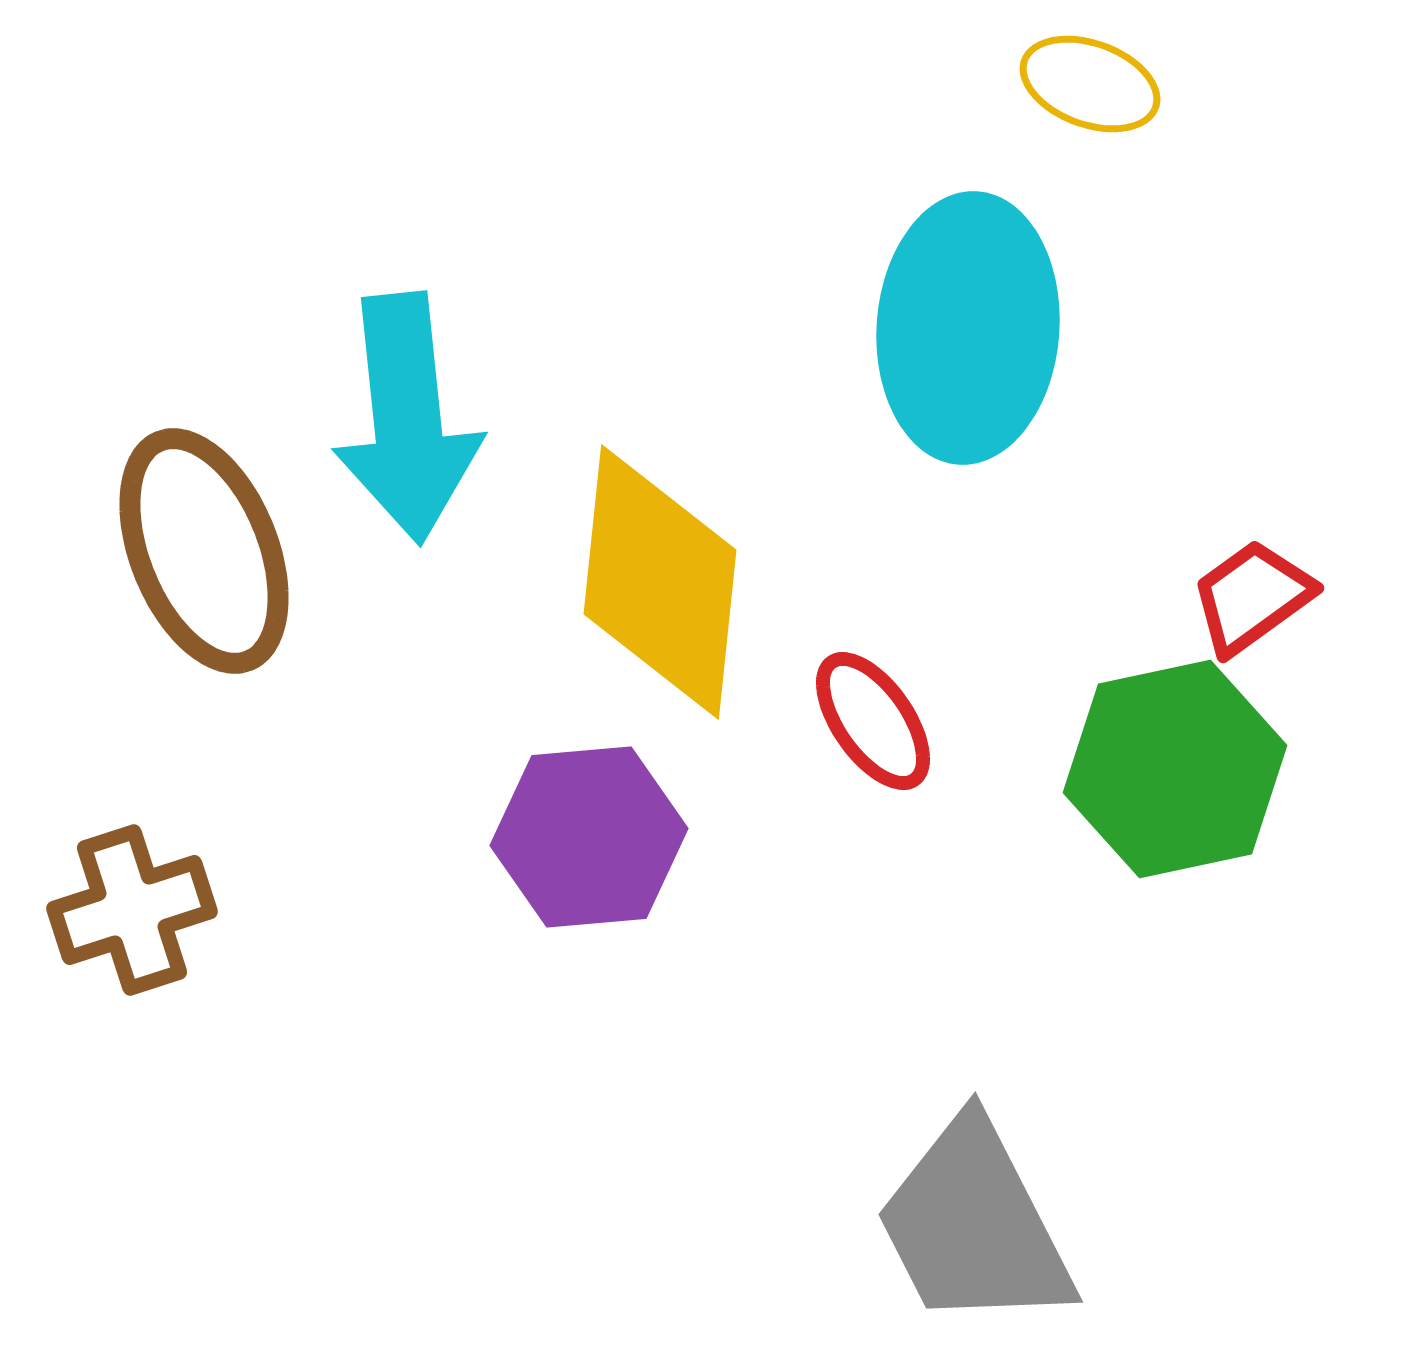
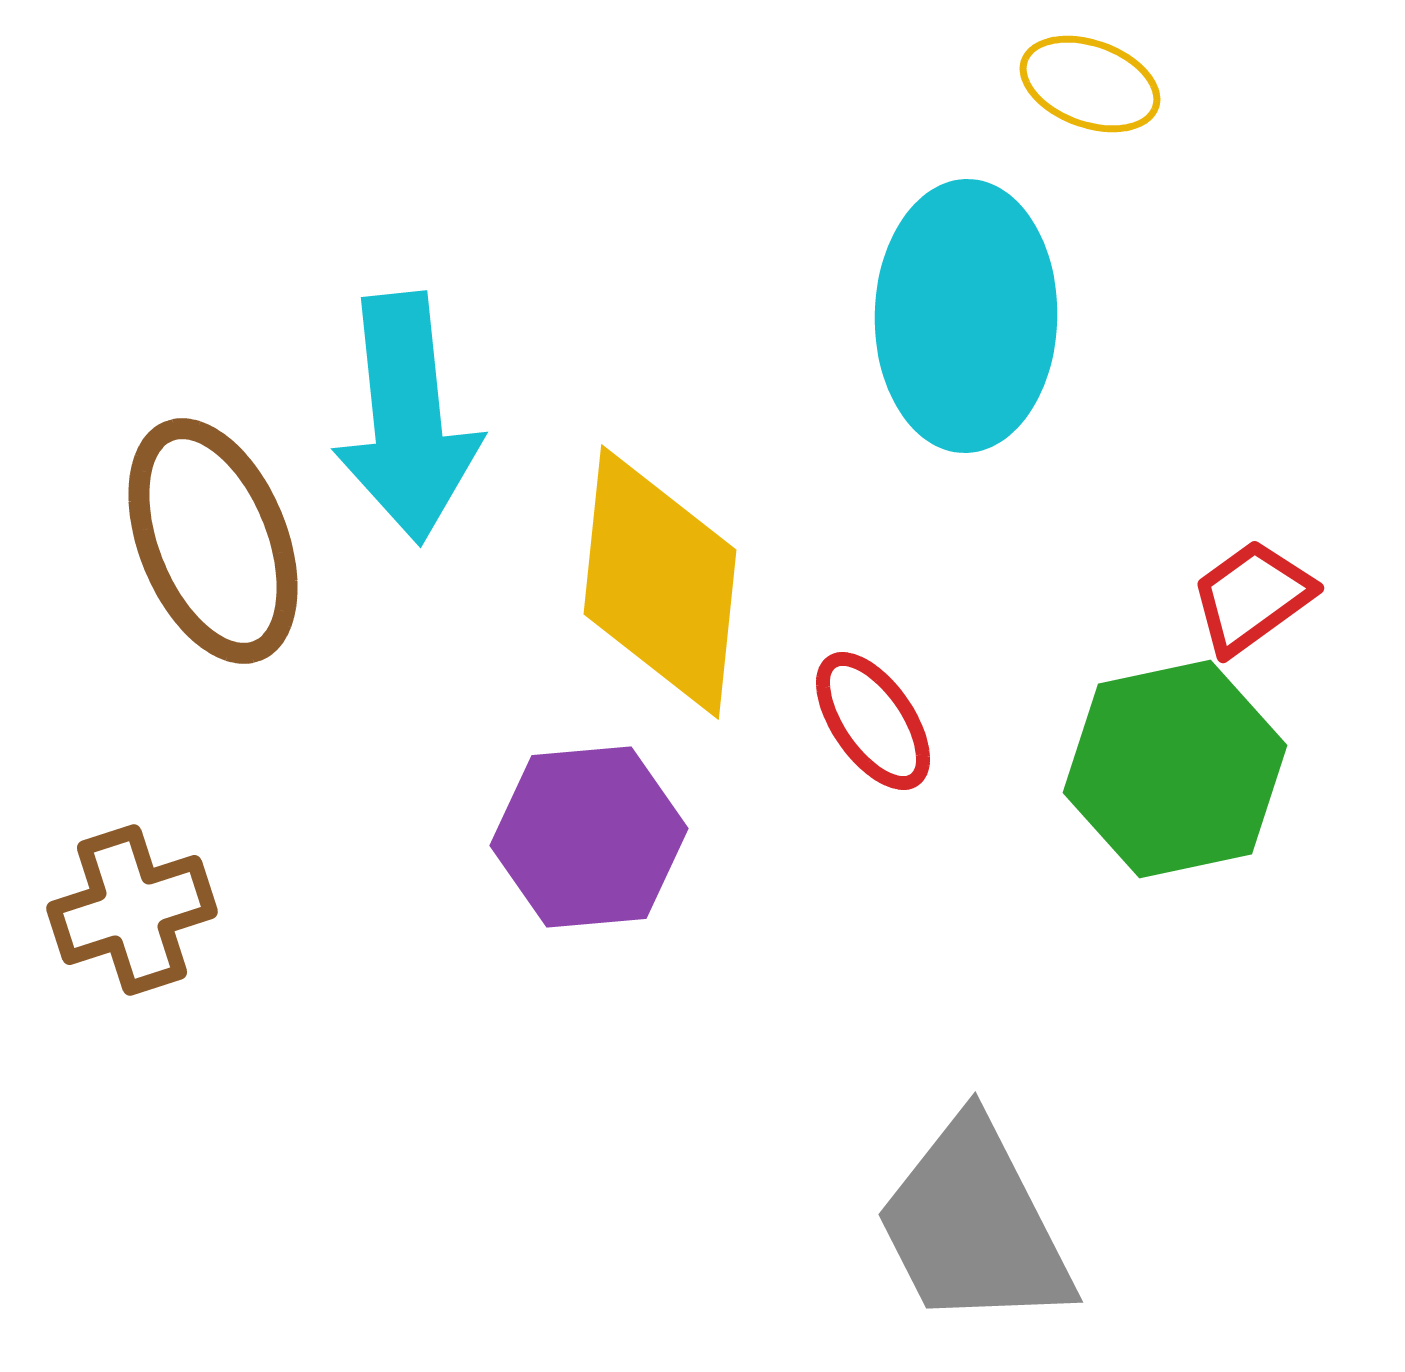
cyan ellipse: moved 2 px left, 12 px up; rotated 3 degrees counterclockwise
brown ellipse: moved 9 px right, 10 px up
